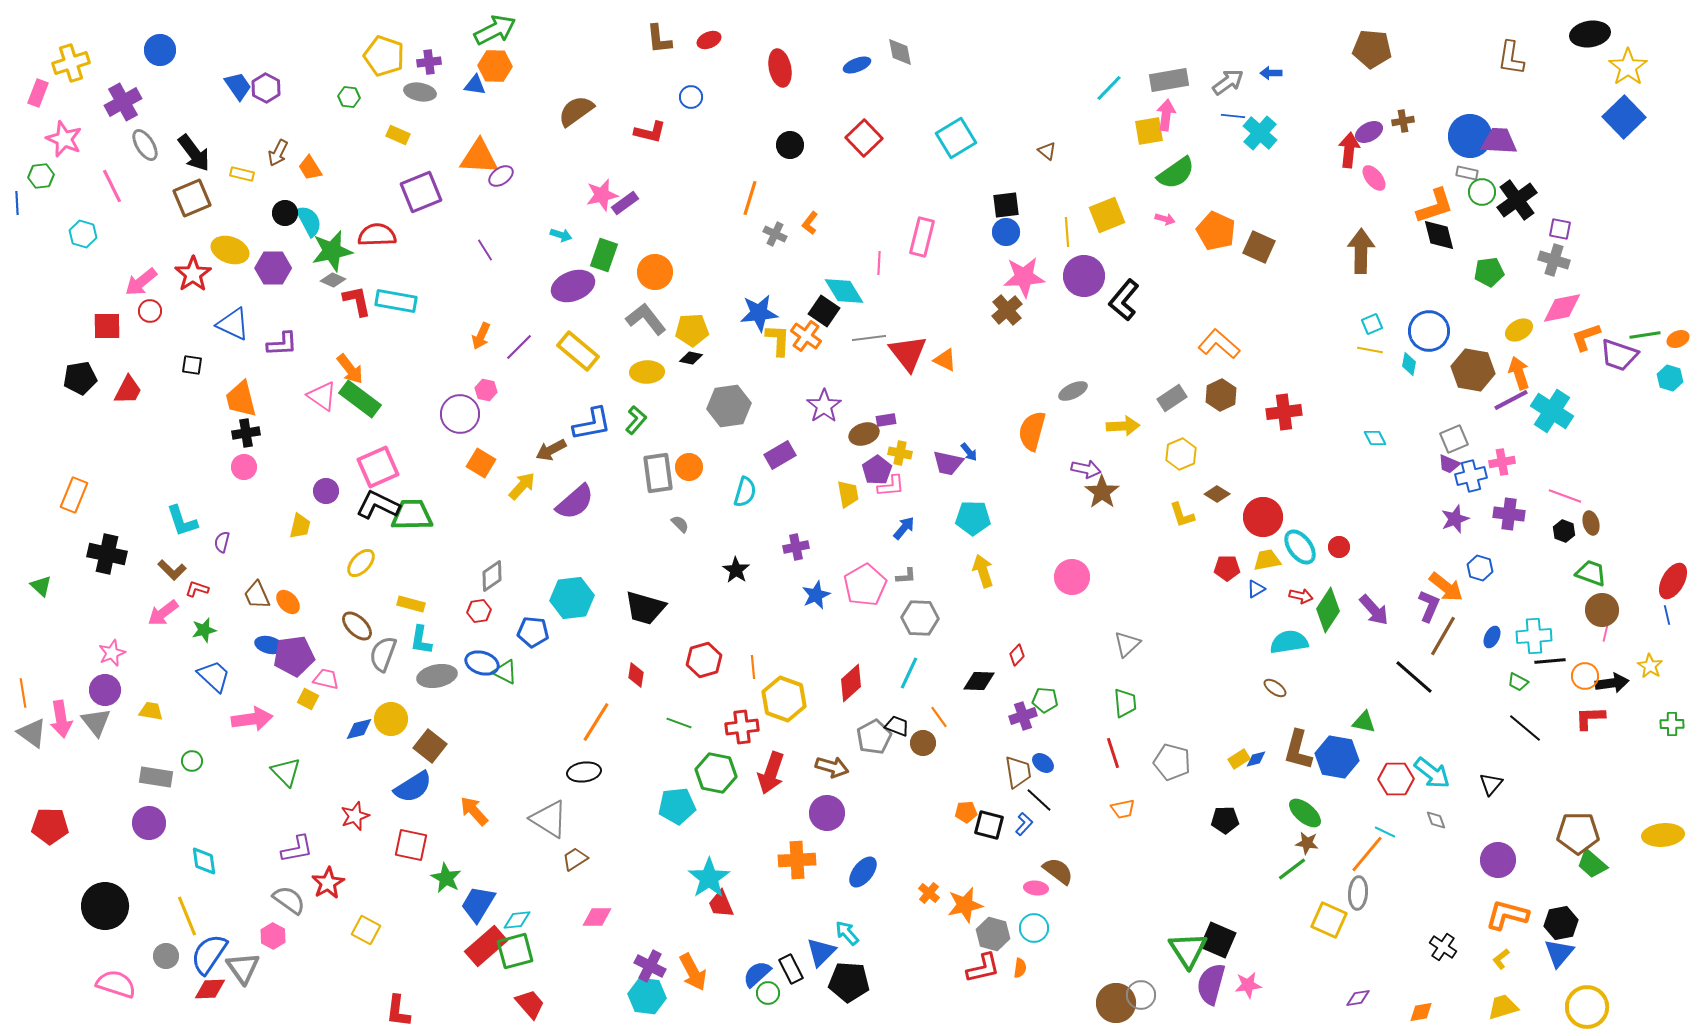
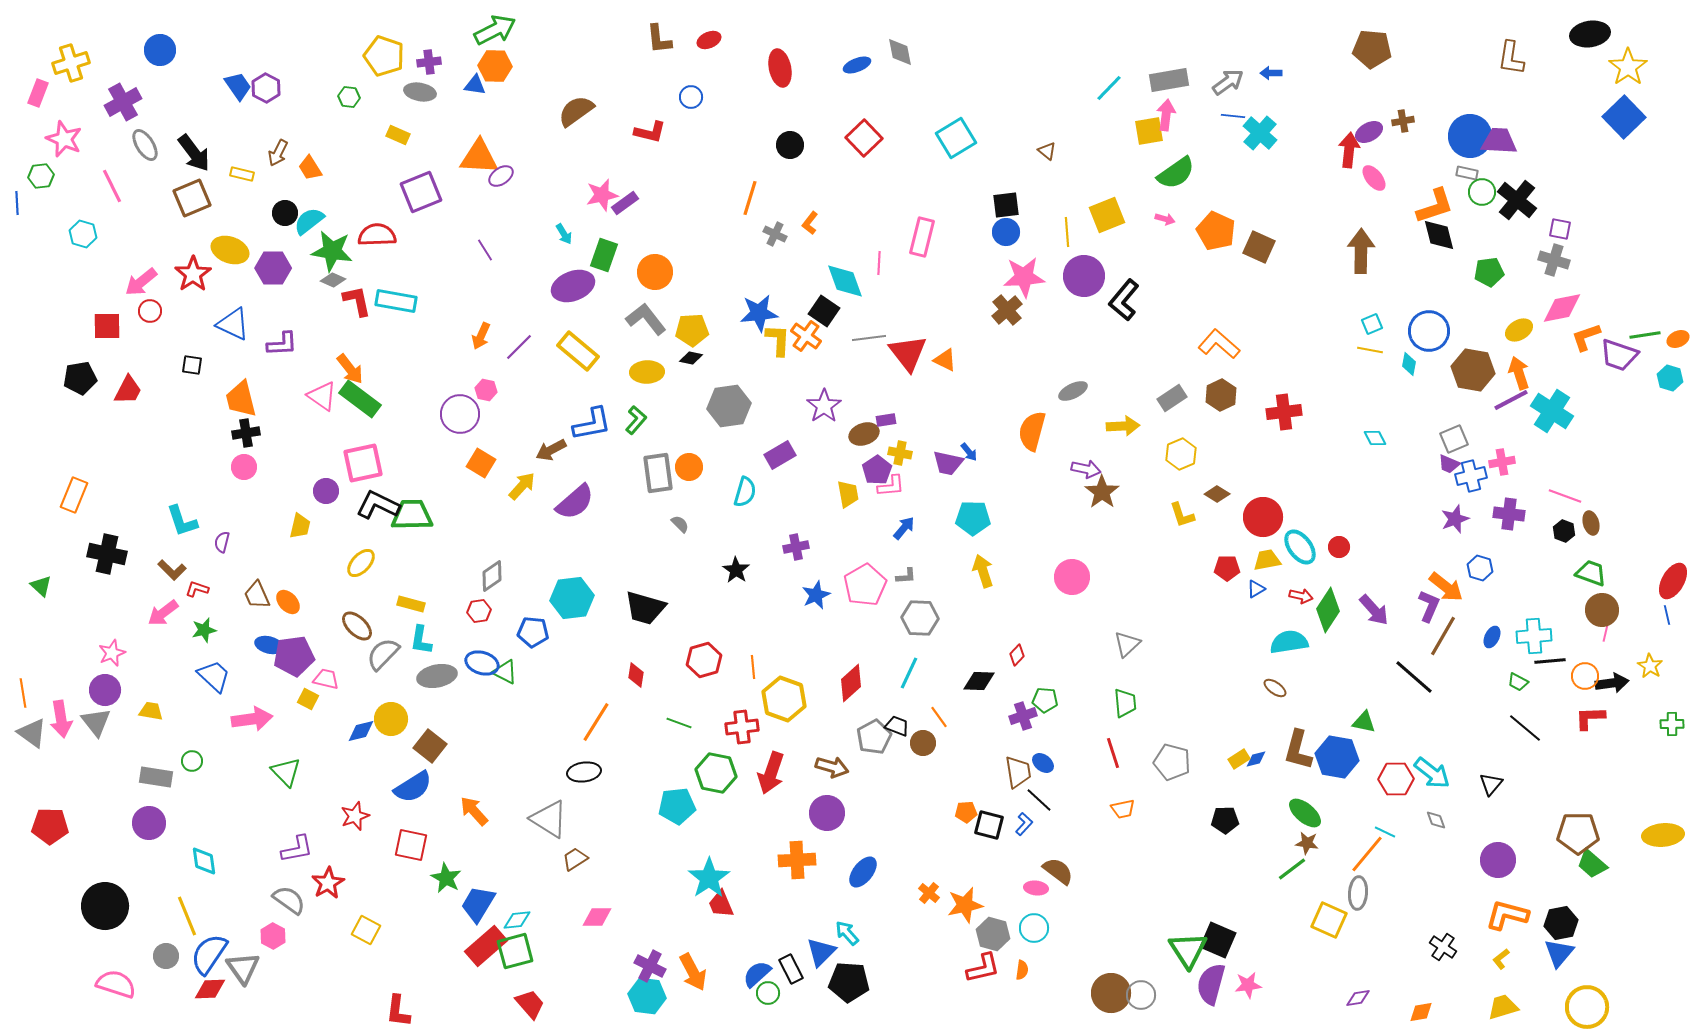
black cross at (1517, 200): rotated 15 degrees counterclockwise
cyan semicircle at (309, 221): rotated 100 degrees counterclockwise
cyan arrow at (561, 235): moved 3 px right, 1 px up; rotated 40 degrees clockwise
green star at (332, 251): rotated 21 degrees clockwise
cyan diamond at (844, 291): moved 1 px right, 10 px up; rotated 12 degrees clockwise
pink square at (378, 467): moved 15 px left, 4 px up; rotated 12 degrees clockwise
gray semicircle at (383, 654): rotated 24 degrees clockwise
blue diamond at (359, 729): moved 2 px right, 2 px down
orange semicircle at (1020, 968): moved 2 px right, 2 px down
brown circle at (1116, 1003): moved 5 px left, 10 px up
